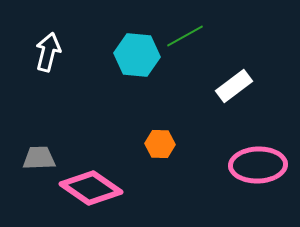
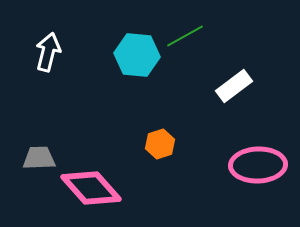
orange hexagon: rotated 20 degrees counterclockwise
pink diamond: rotated 14 degrees clockwise
